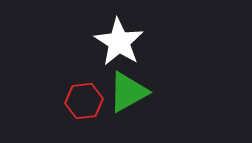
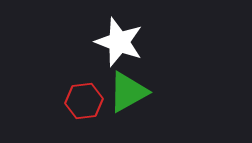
white star: rotated 12 degrees counterclockwise
